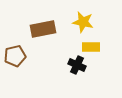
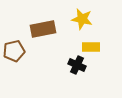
yellow star: moved 1 px left, 3 px up
brown pentagon: moved 1 px left, 5 px up
